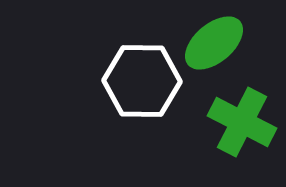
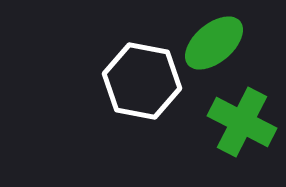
white hexagon: rotated 10 degrees clockwise
